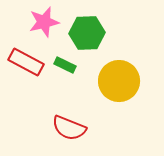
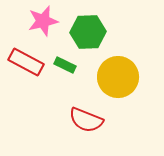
pink star: moved 1 px left, 1 px up
green hexagon: moved 1 px right, 1 px up
yellow circle: moved 1 px left, 4 px up
red semicircle: moved 17 px right, 8 px up
